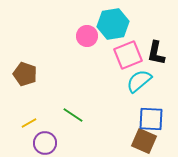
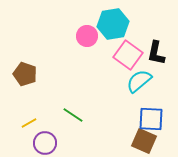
pink square: rotated 32 degrees counterclockwise
